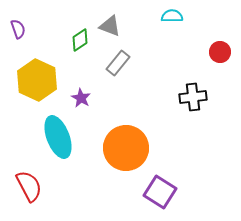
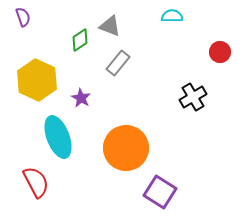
purple semicircle: moved 5 px right, 12 px up
black cross: rotated 24 degrees counterclockwise
red semicircle: moved 7 px right, 4 px up
